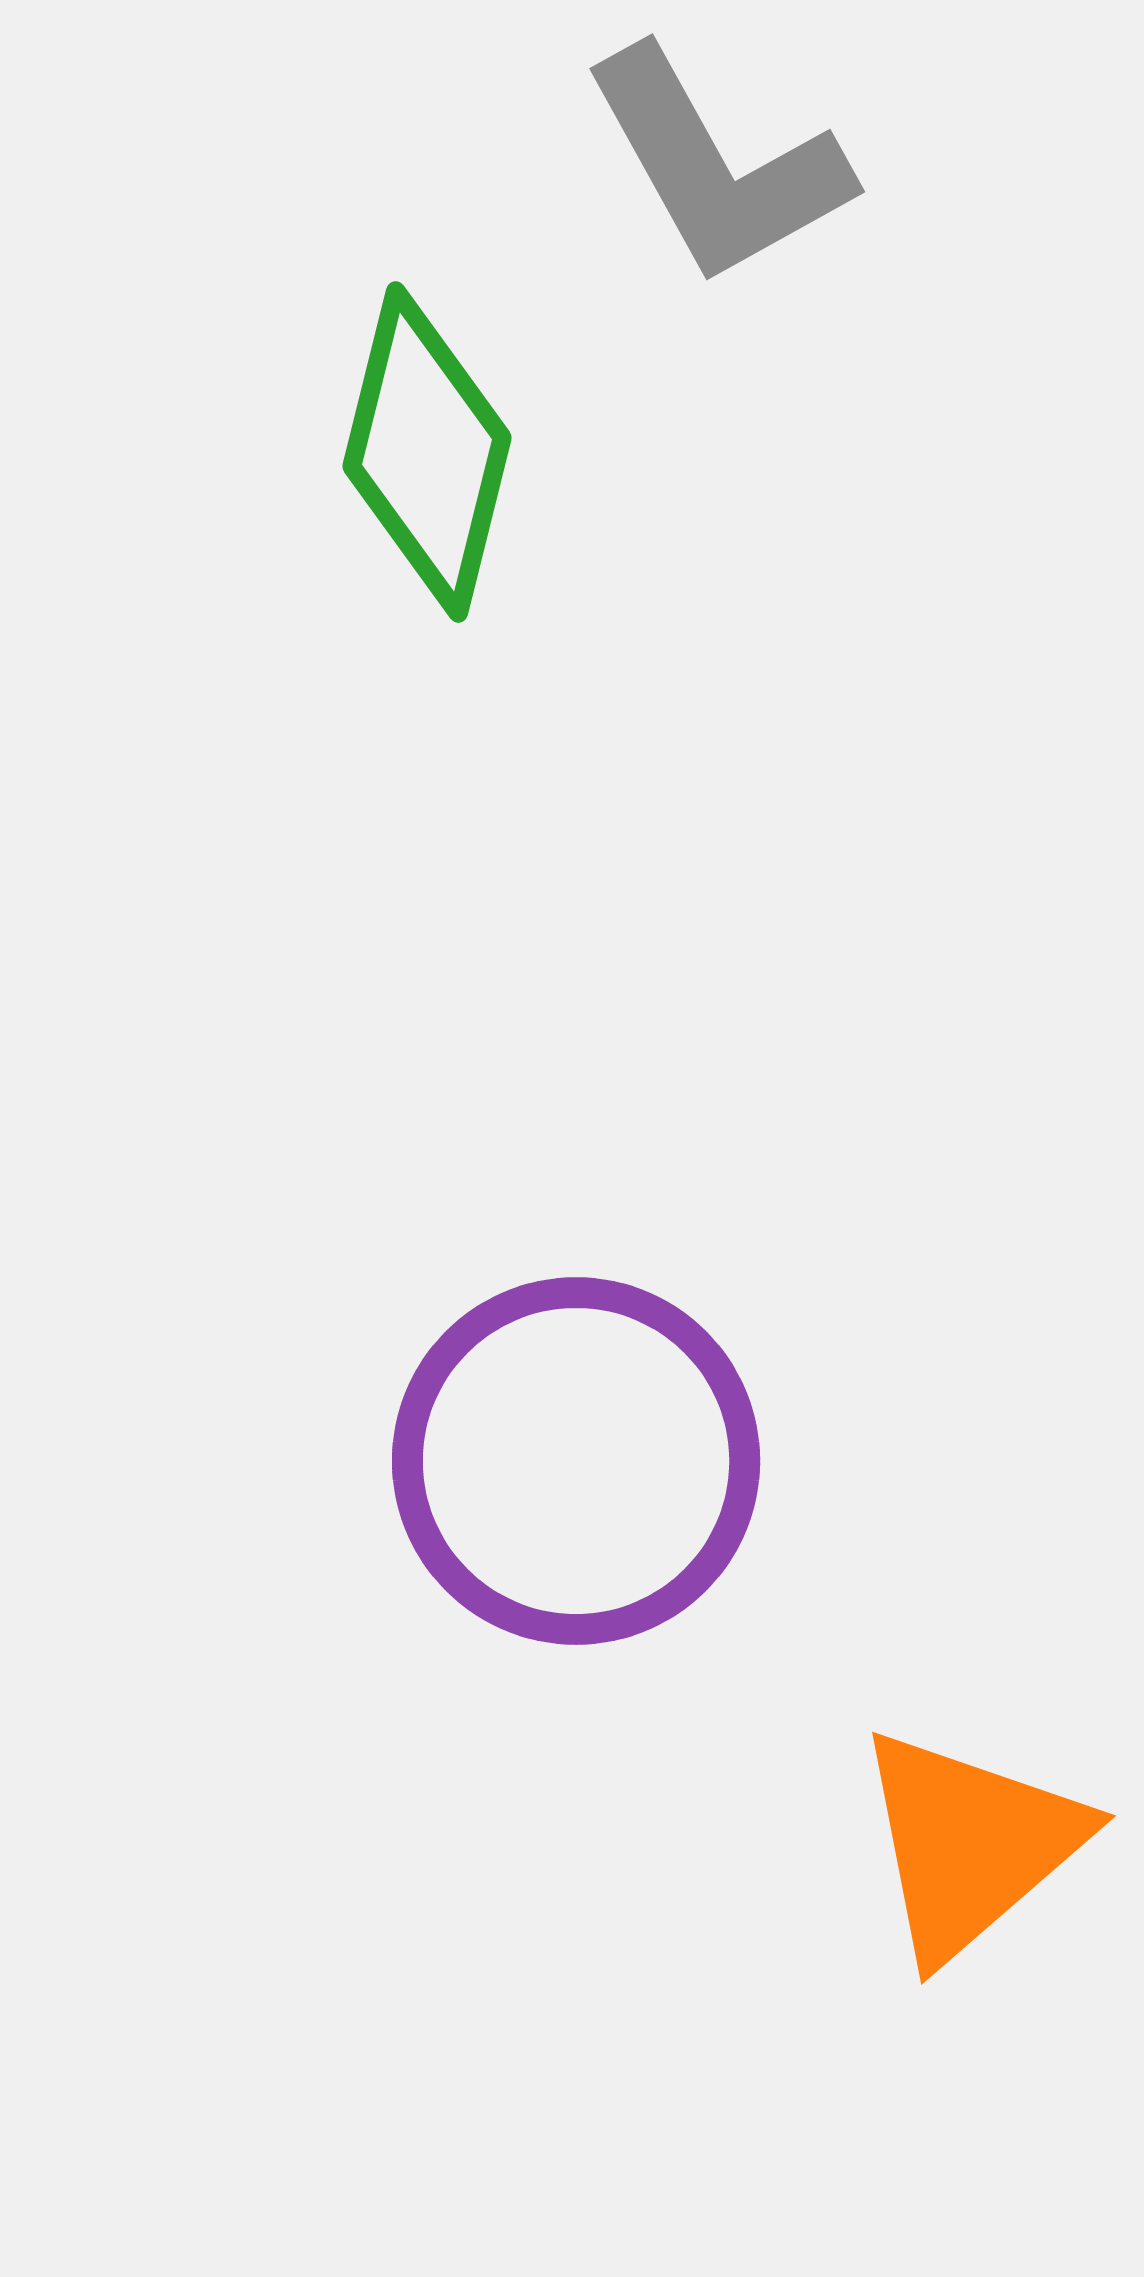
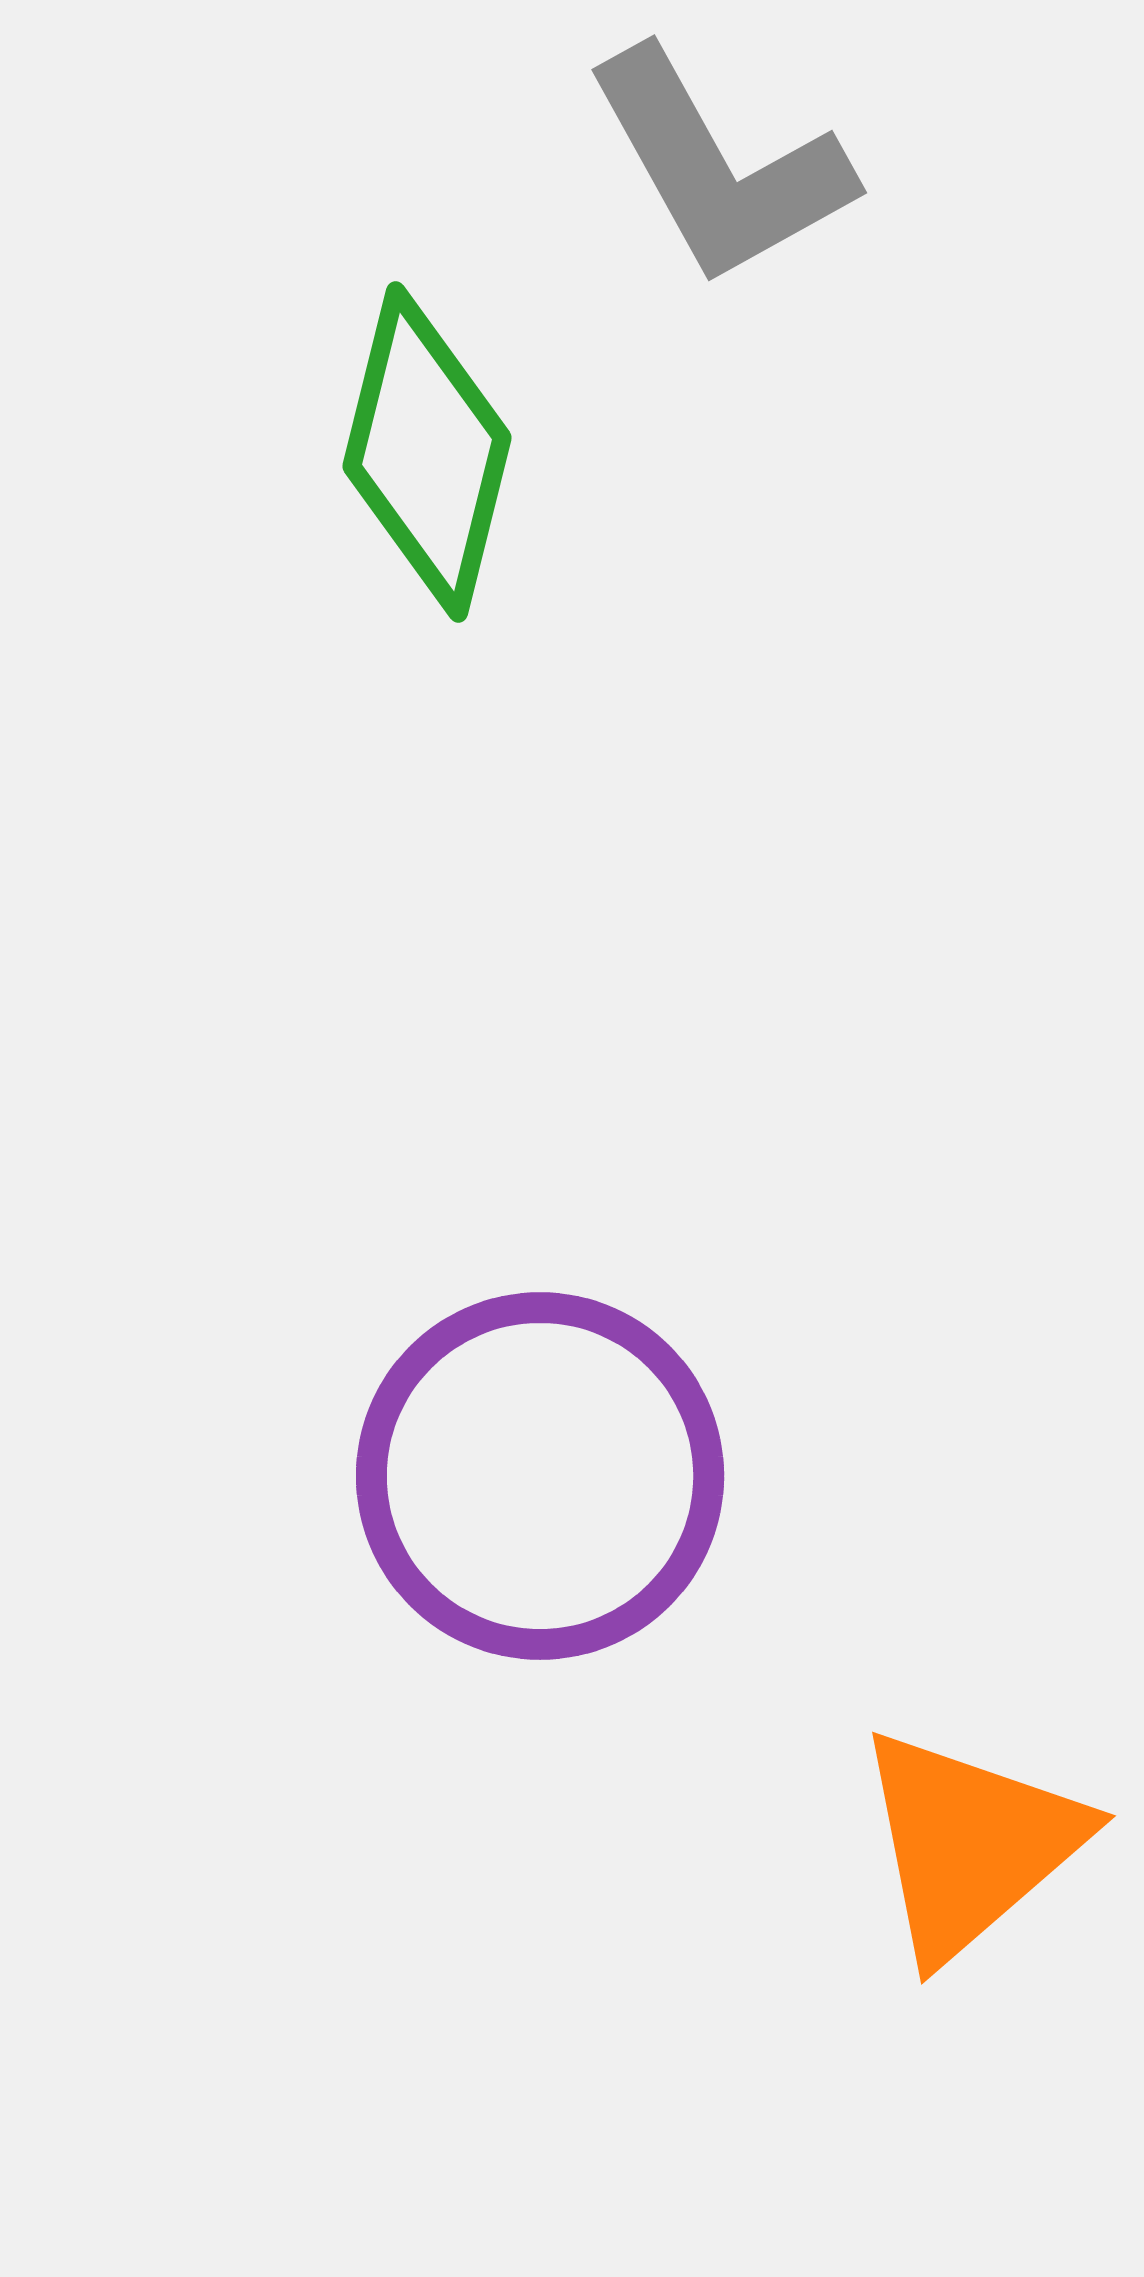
gray L-shape: moved 2 px right, 1 px down
purple circle: moved 36 px left, 15 px down
